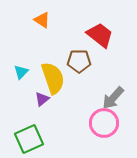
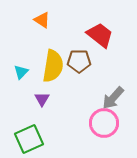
yellow semicircle: moved 12 px up; rotated 28 degrees clockwise
purple triangle: rotated 21 degrees counterclockwise
